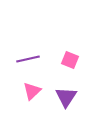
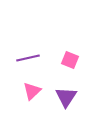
purple line: moved 1 px up
